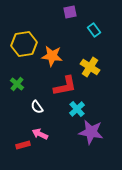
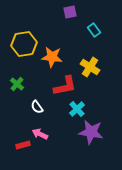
orange star: moved 1 px down
